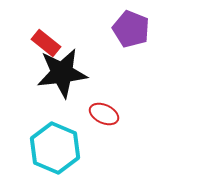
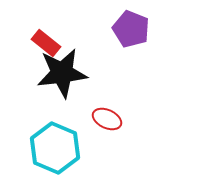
red ellipse: moved 3 px right, 5 px down
